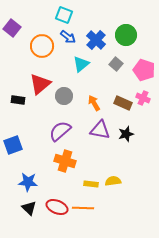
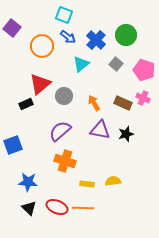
black rectangle: moved 8 px right, 4 px down; rotated 32 degrees counterclockwise
yellow rectangle: moved 4 px left
